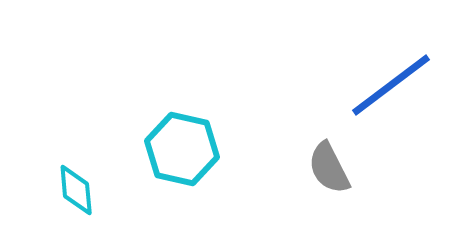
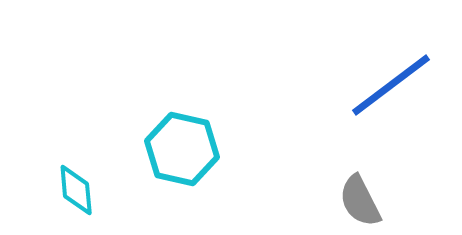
gray semicircle: moved 31 px right, 33 px down
